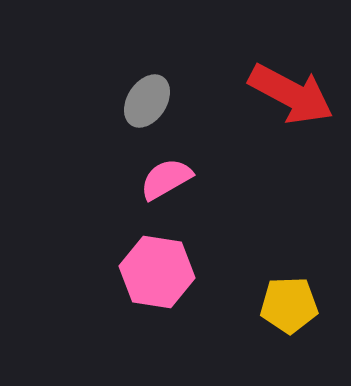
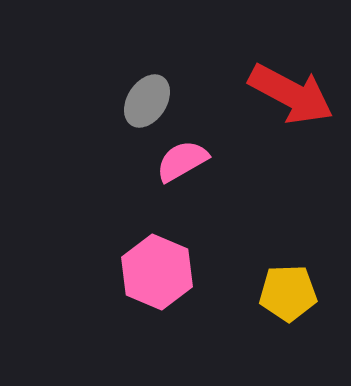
pink semicircle: moved 16 px right, 18 px up
pink hexagon: rotated 14 degrees clockwise
yellow pentagon: moved 1 px left, 12 px up
